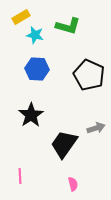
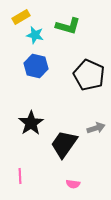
blue hexagon: moved 1 px left, 3 px up; rotated 10 degrees clockwise
black star: moved 8 px down
pink semicircle: rotated 112 degrees clockwise
